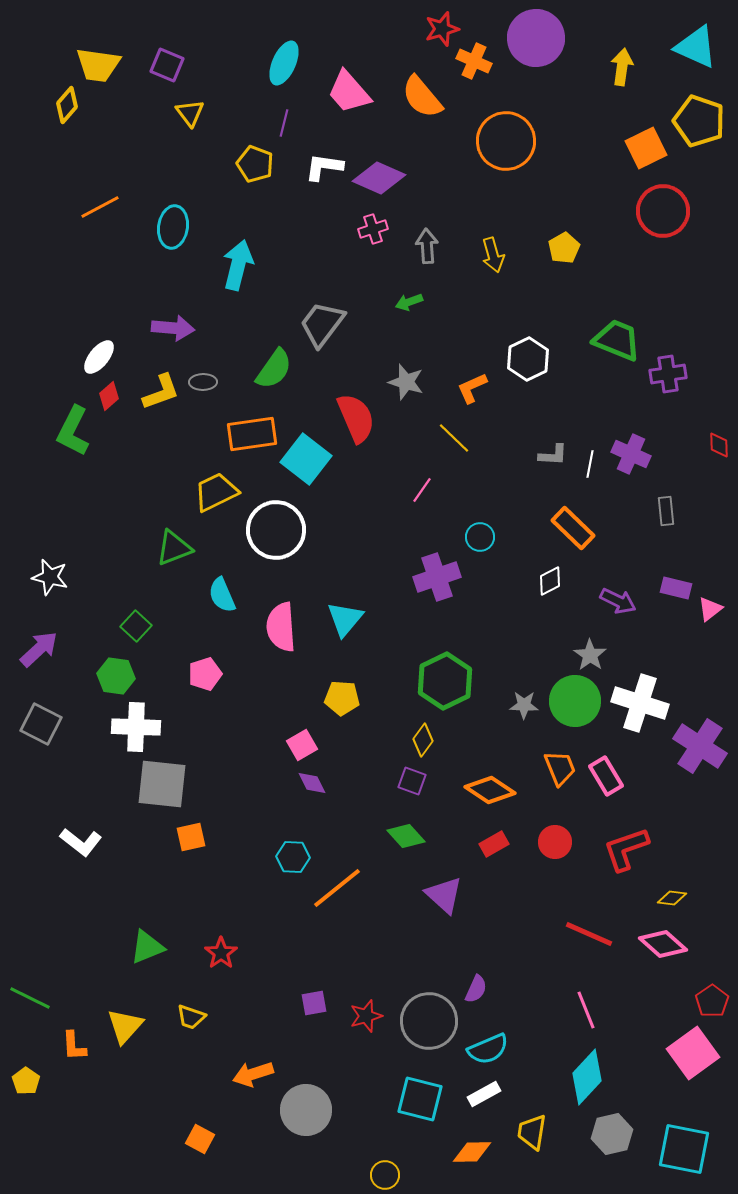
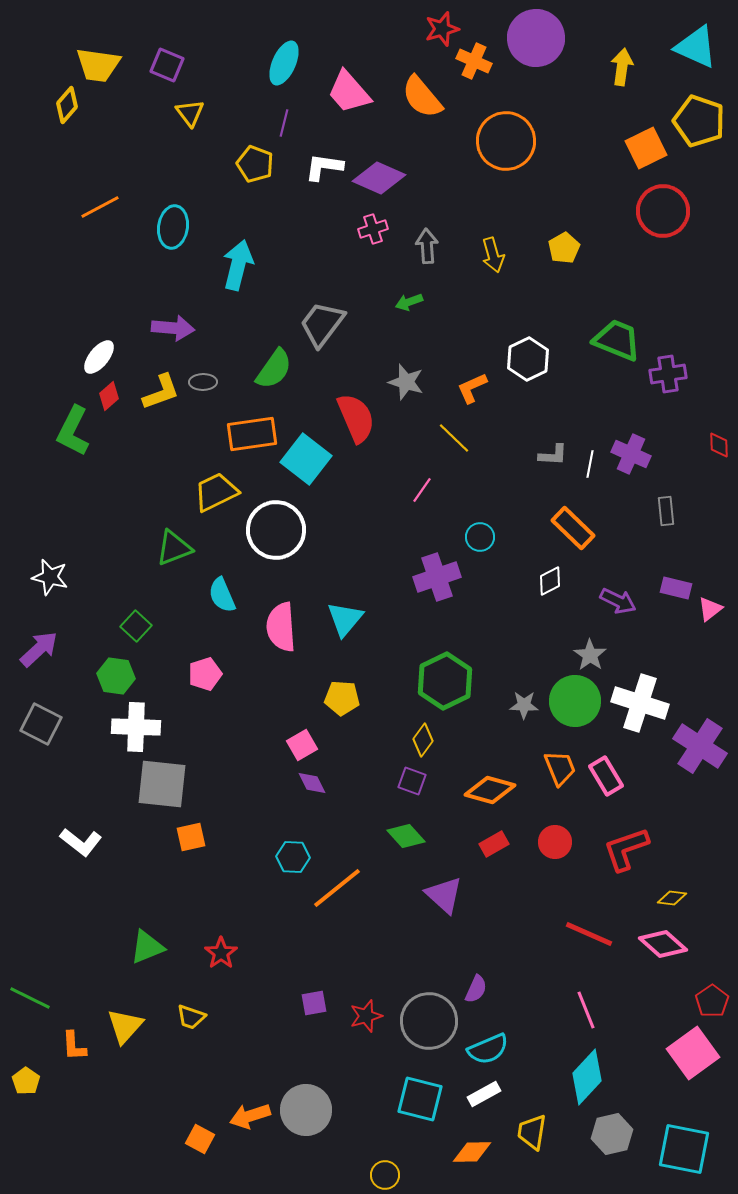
orange diamond at (490, 790): rotated 18 degrees counterclockwise
orange arrow at (253, 1074): moved 3 px left, 42 px down
